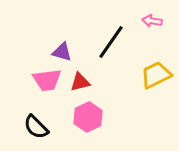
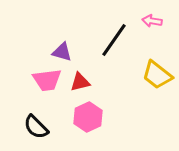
black line: moved 3 px right, 2 px up
yellow trapezoid: moved 1 px right; rotated 116 degrees counterclockwise
